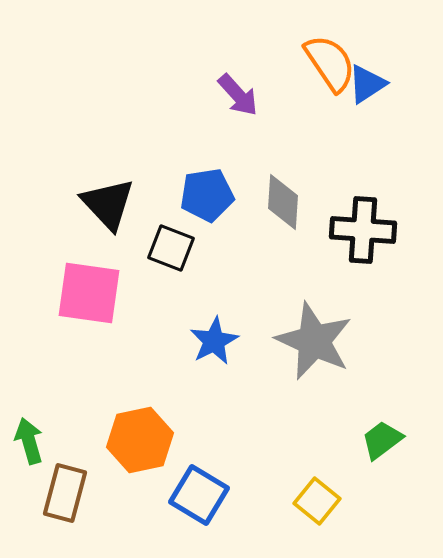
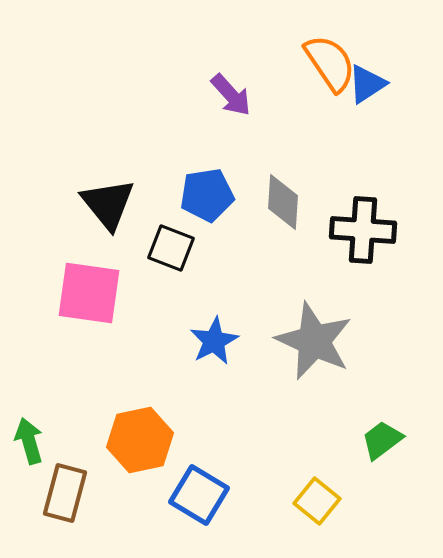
purple arrow: moved 7 px left
black triangle: rotated 4 degrees clockwise
